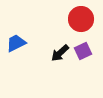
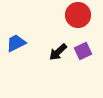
red circle: moved 3 px left, 4 px up
black arrow: moved 2 px left, 1 px up
